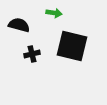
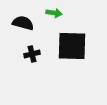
black semicircle: moved 4 px right, 2 px up
black square: rotated 12 degrees counterclockwise
